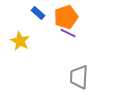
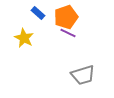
yellow star: moved 4 px right, 3 px up
gray trapezoid: moved 4 px right, 2 px up; rotated 110 degrees counterclockwise
